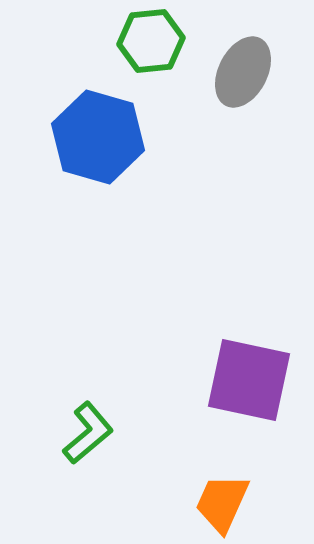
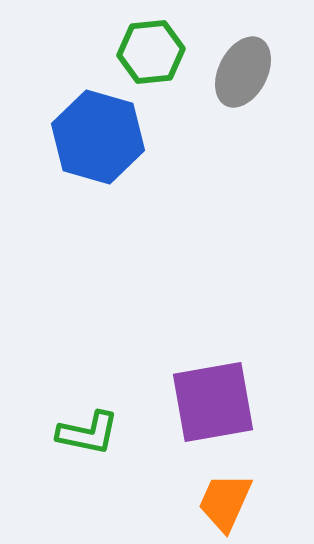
green hexagon: moved 11 px down
purple square: moved 36 px left, 22 px down; rotated 22 degrees counterclockwise
green L-shape: rotated 52 degrees clockwise
orange trapezoid: moved 3 px right, 1 px up
